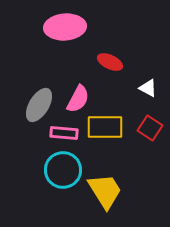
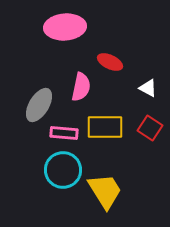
pink semicircle: moved 3 px right, 12 px up; rotated 16 degrees counterclockwise
